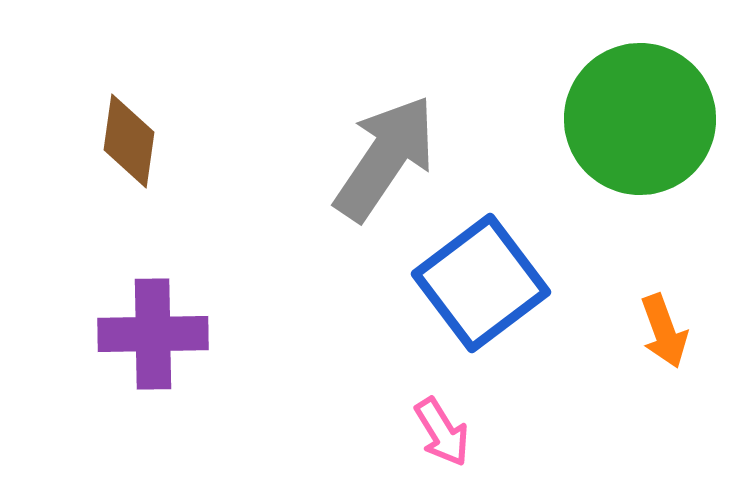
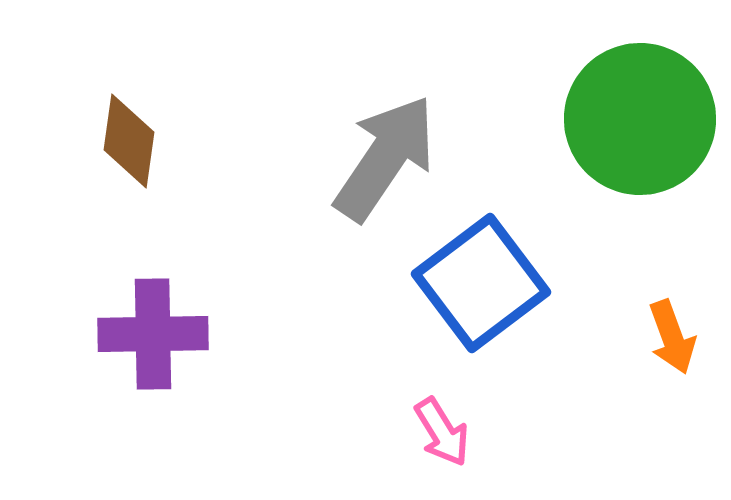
orange arrow: moved 8 px right, 6 px down
